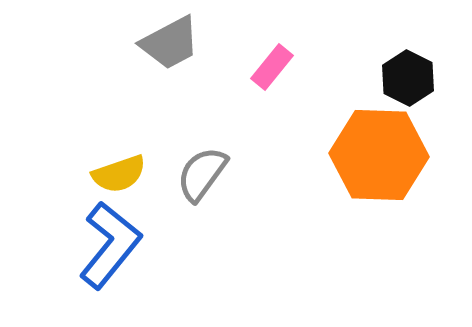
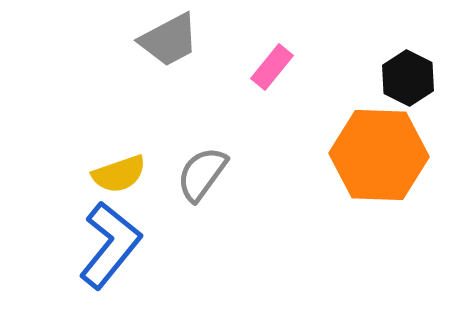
gray trapezoid: moved 1 px left, 3 px up
